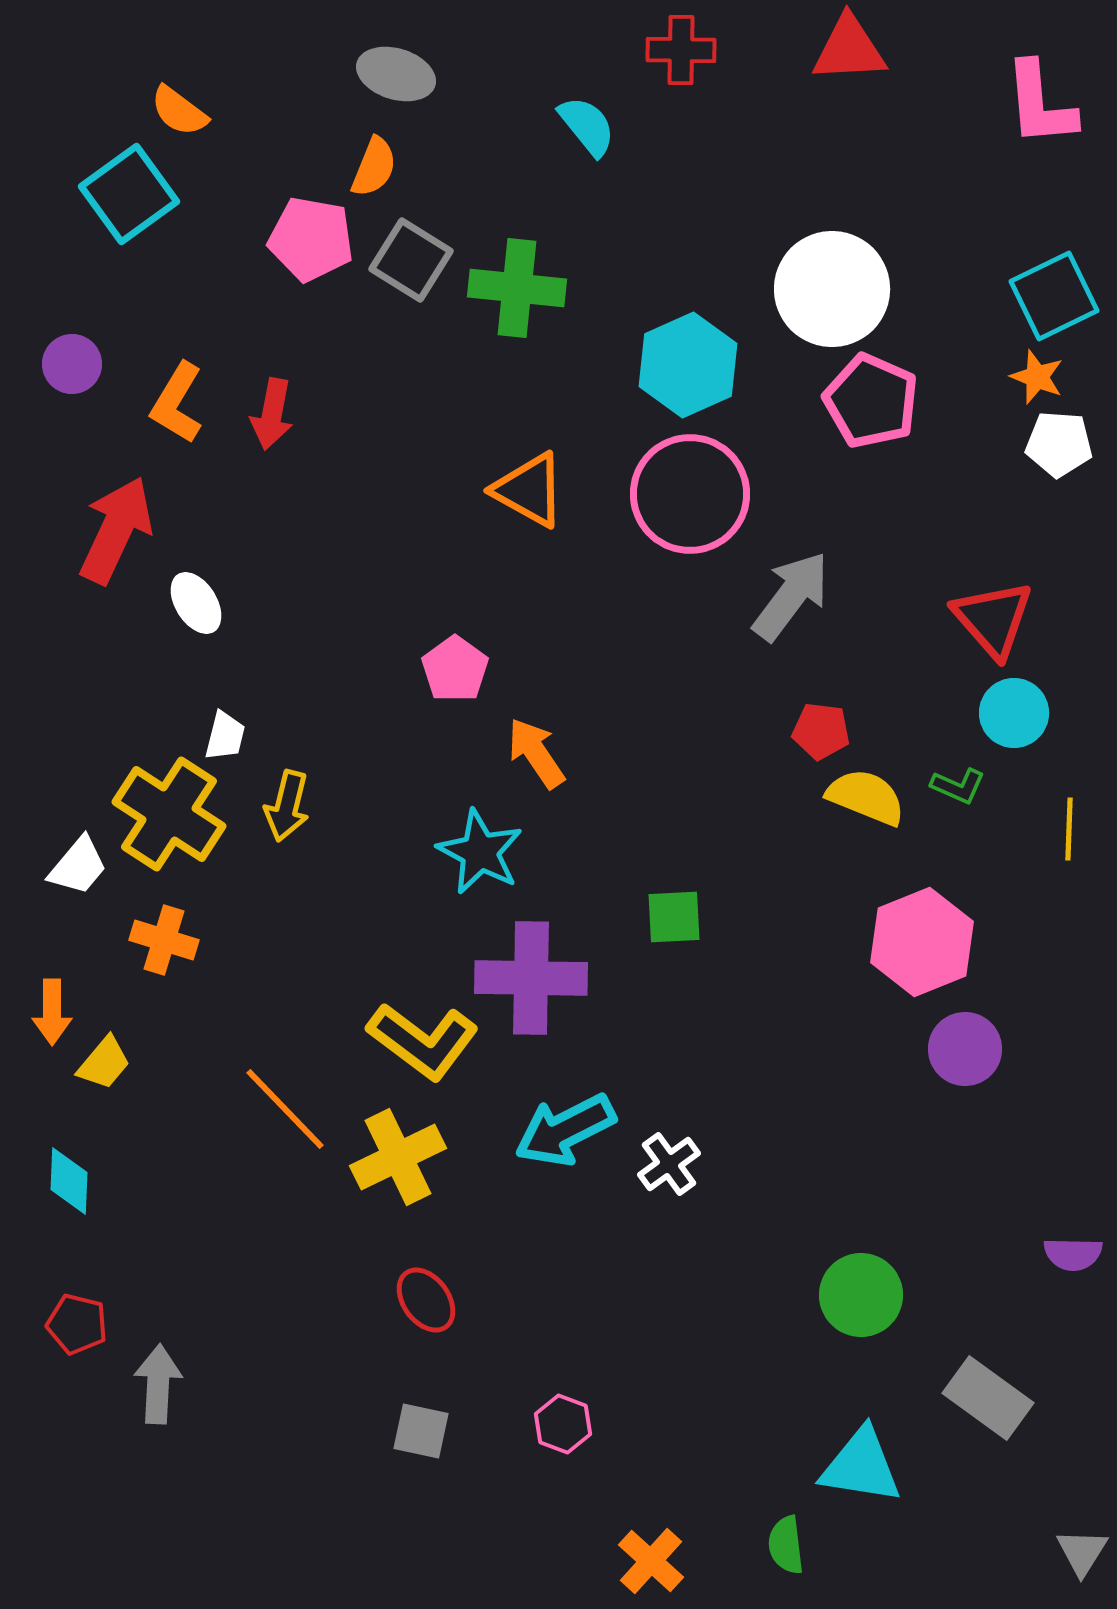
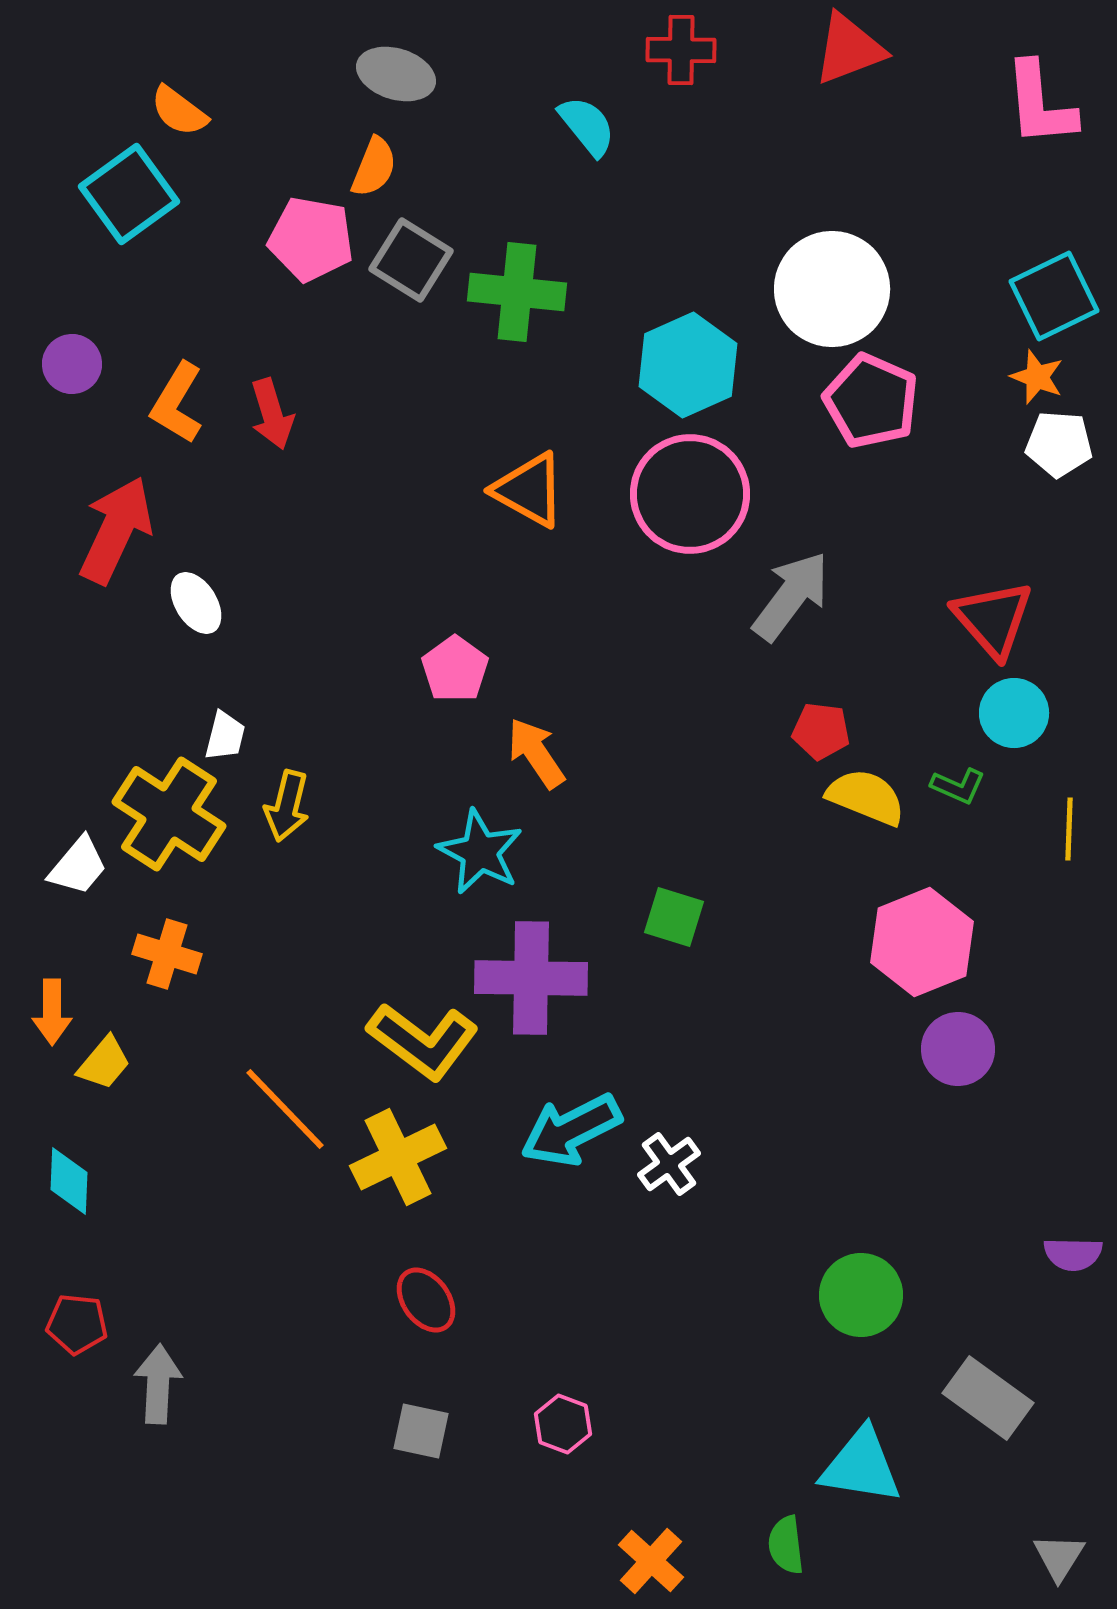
red triangle at (849, 49): rotated 18 degrees counterclockwise
green cross at (517, 288): moved 4 px down
red arrow at (272, 414): rotated 28 degrees counterclockwise
green square at (674, 917): rotated 20 degrees clockwise
orange cross at (164, 940): moved 3 px right, 14 px down
purple circle at (965, 1049): moved 7 px left
cyan arrow at (565, 1130): moved 6 px right
red pentagon at (77, 1324): rotated 8 degrees counterclockwise
gray triangle at (1082, 1552): moved 23 px left, 5 px down
